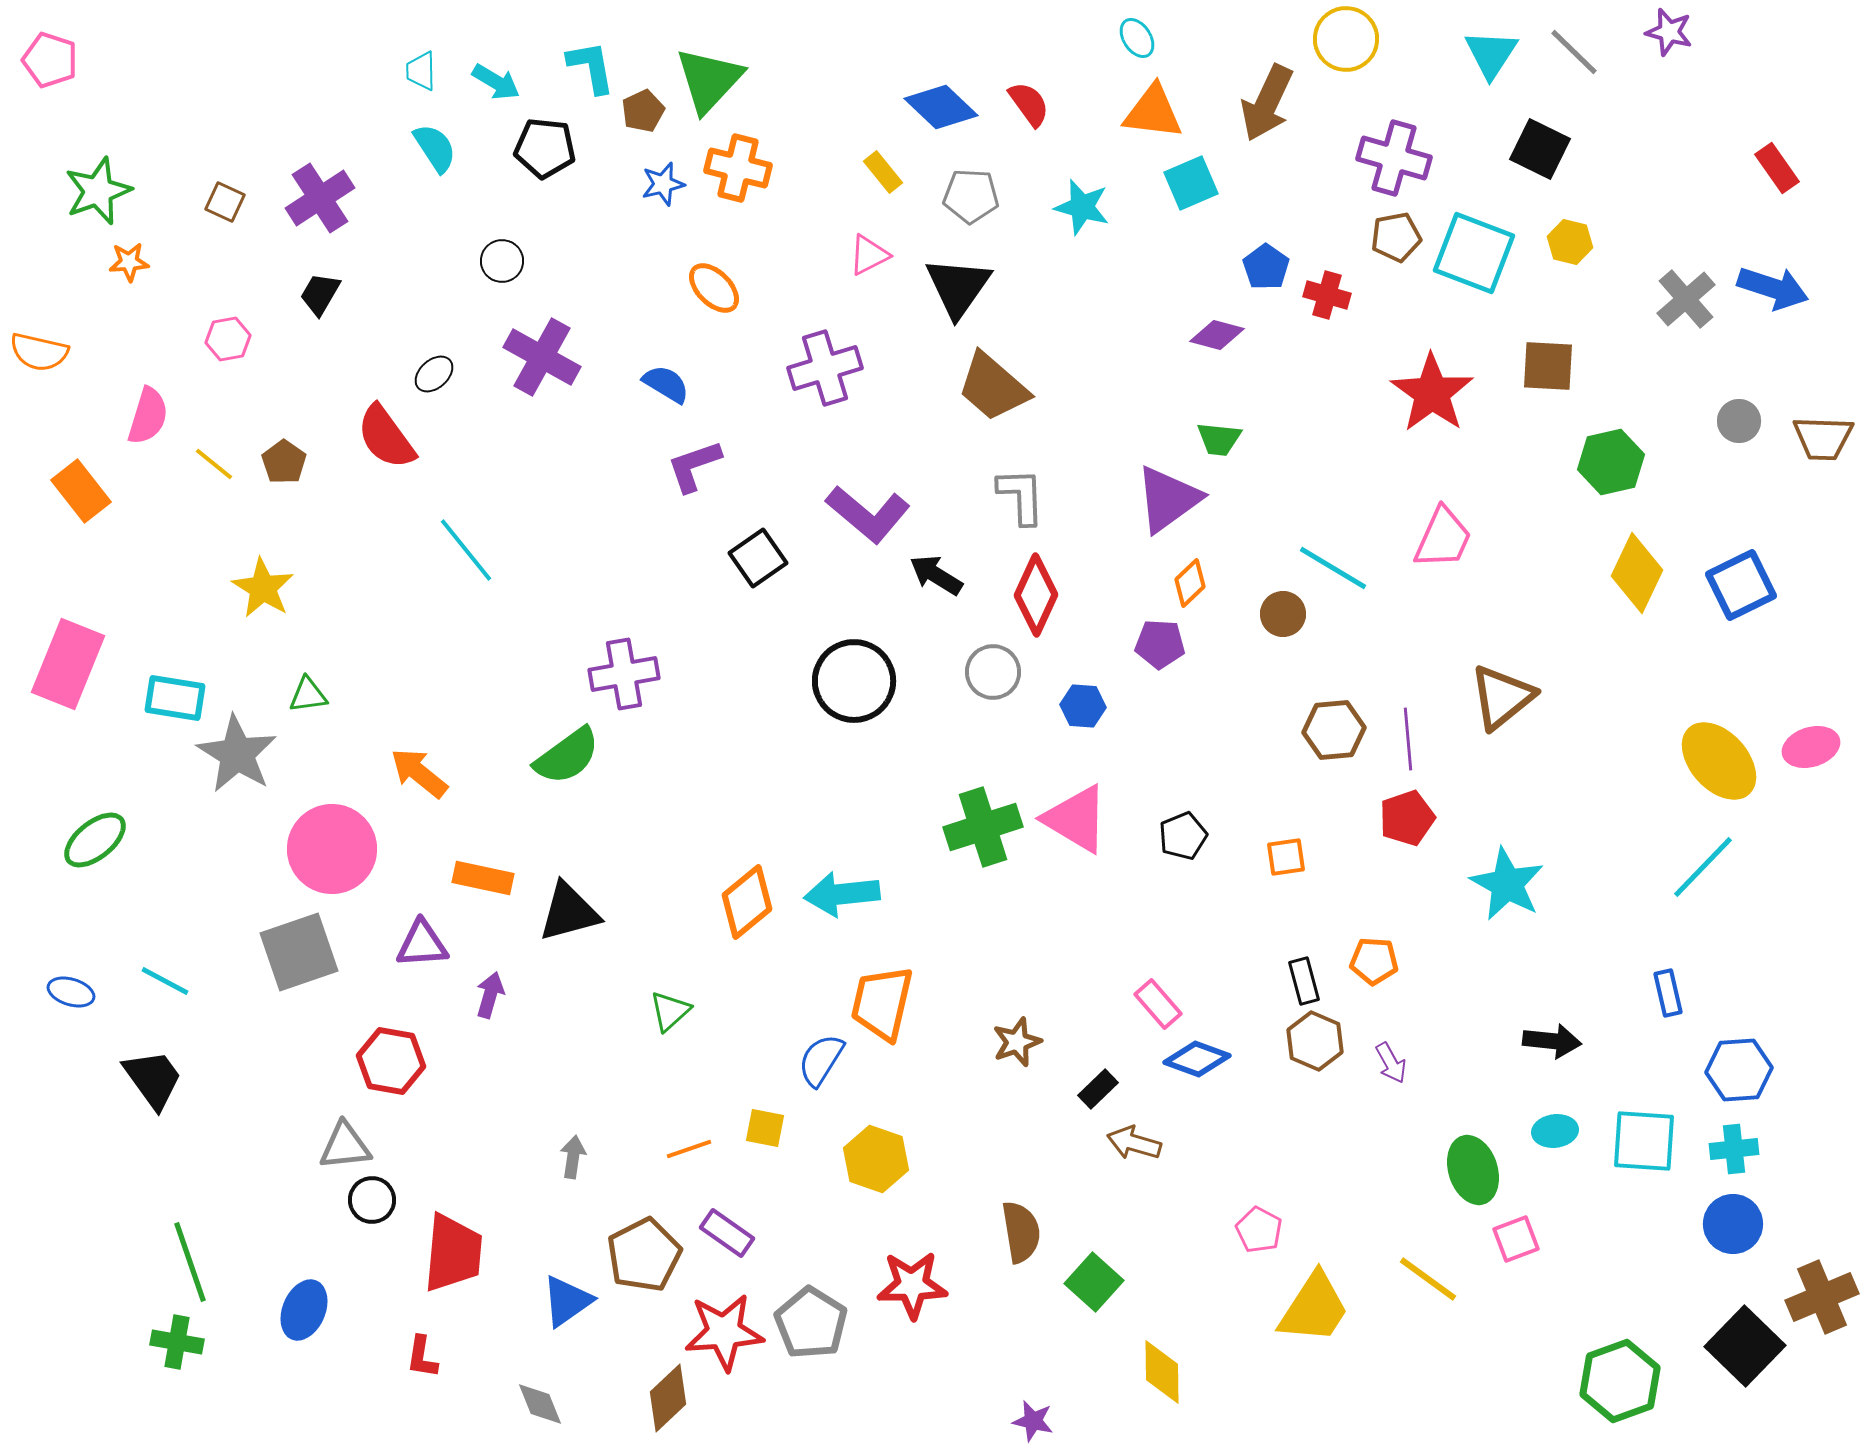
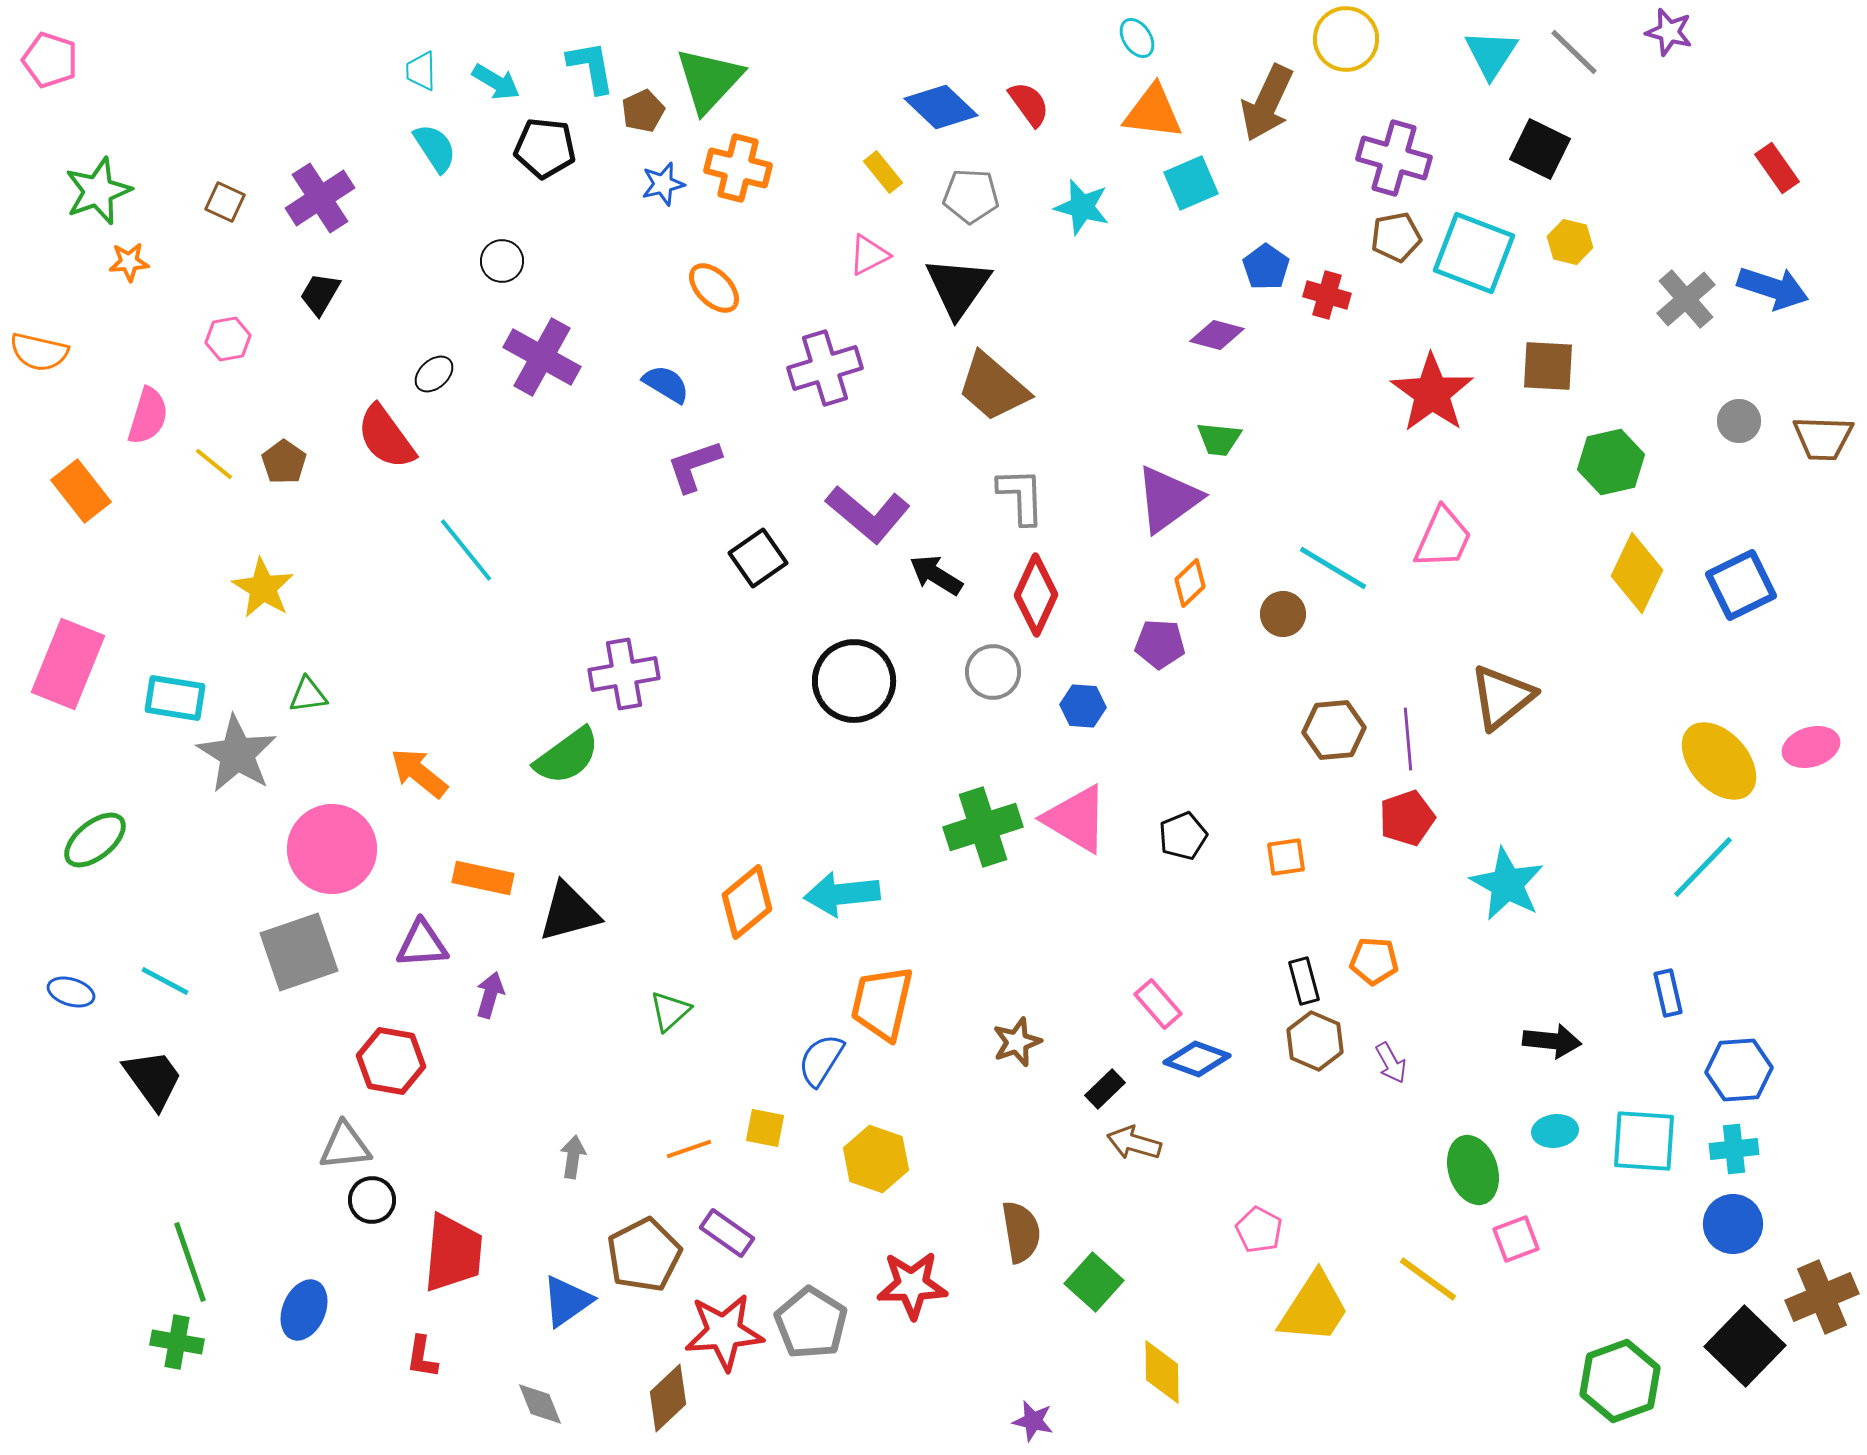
black rectangle at (1098, 1089): moved 7 px right
